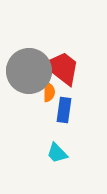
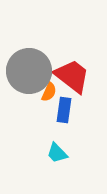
red trapezoid: moved 10 px right, 8 px down
orange semicircle: rotated 24 degrees clockwise
